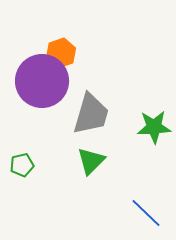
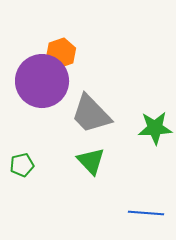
gray trapezoid: rotated 120 degrees clockwise
green star: moved 1 px right, 1 px down
green triangle: rotated 28 degrees counterclockwise
blue line: rotated 40 degrees counterclockwise
